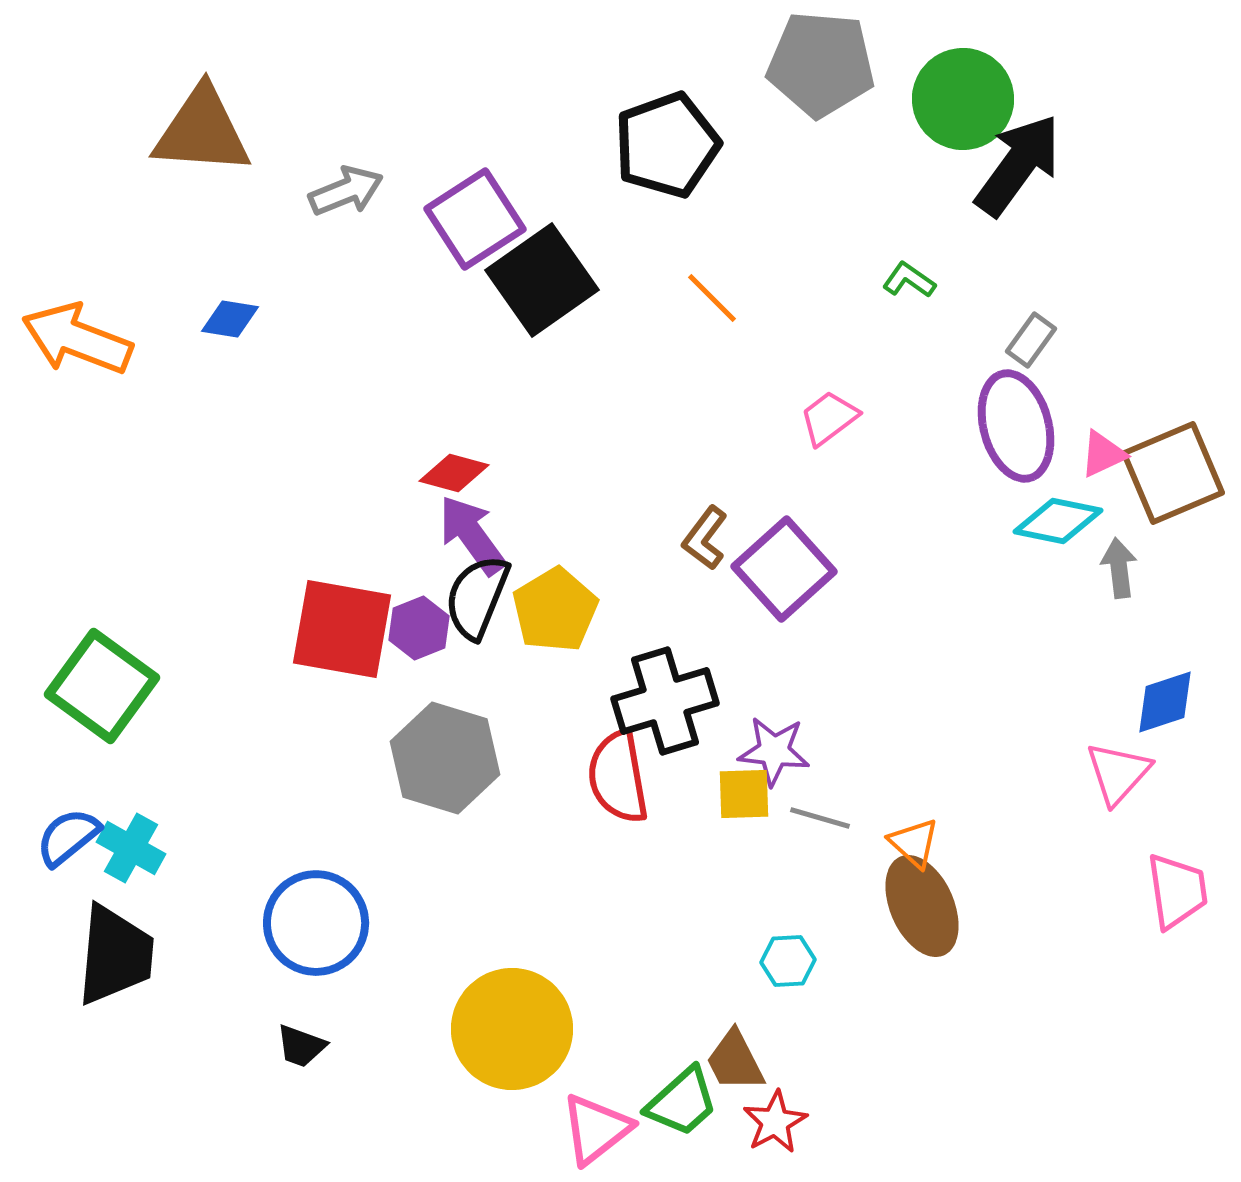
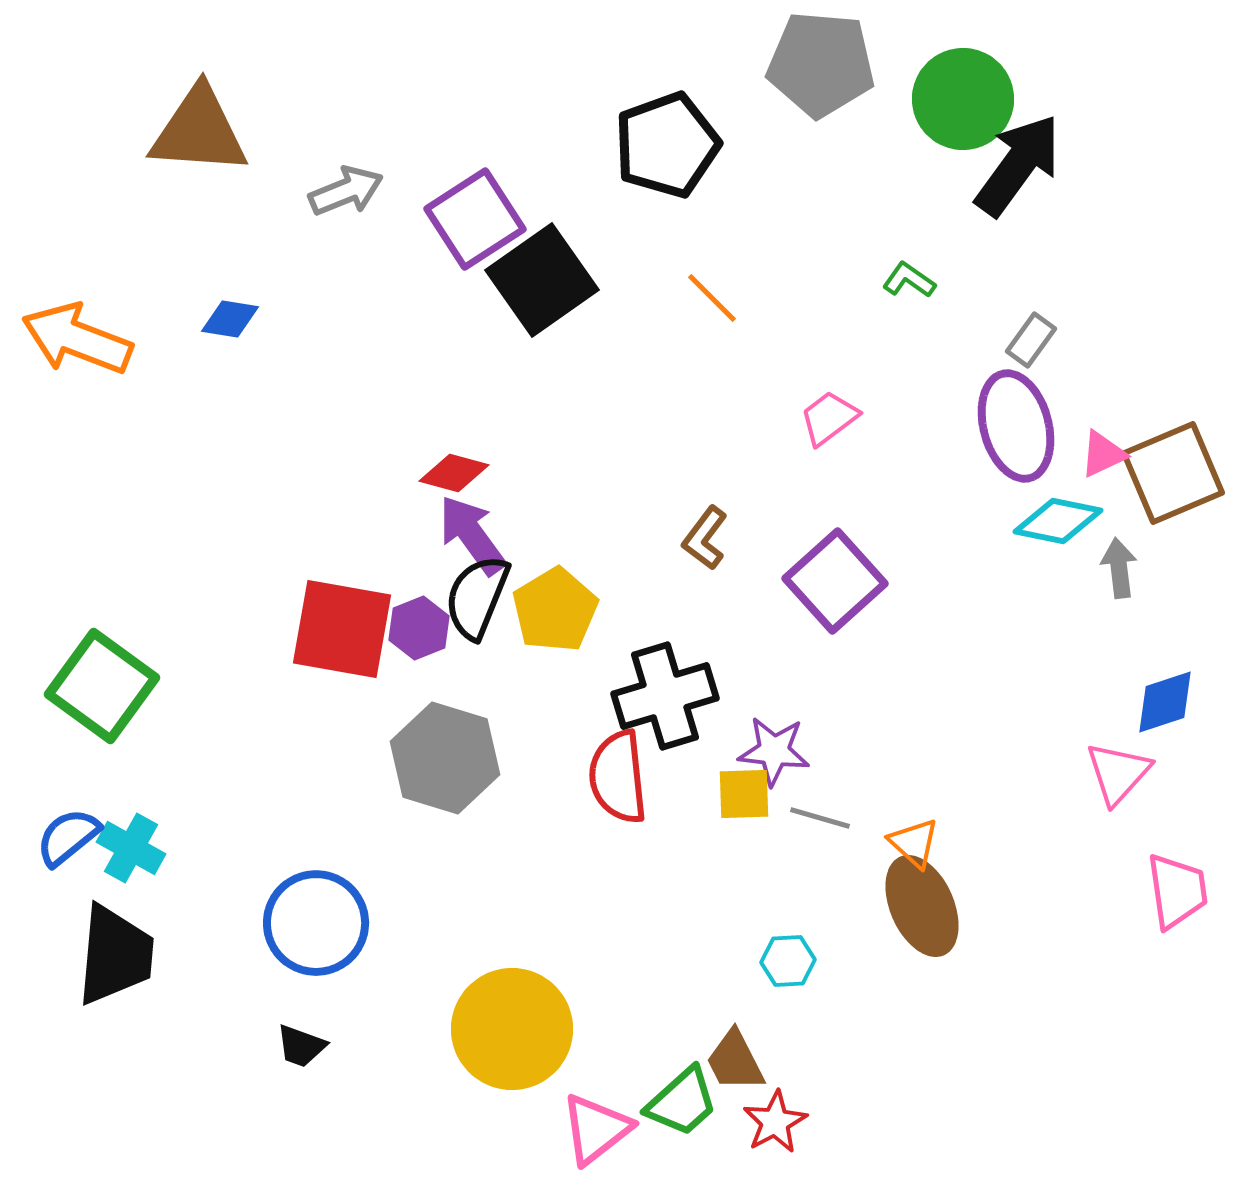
brown triangle at (202, 131): moved 3 px left
purple square at (784, 569): moved 51 px right, 12 px down
black cross at (665, 701): moved 5 px up
red semicircle at (618, 777): rotated 4 degrees clockwise
